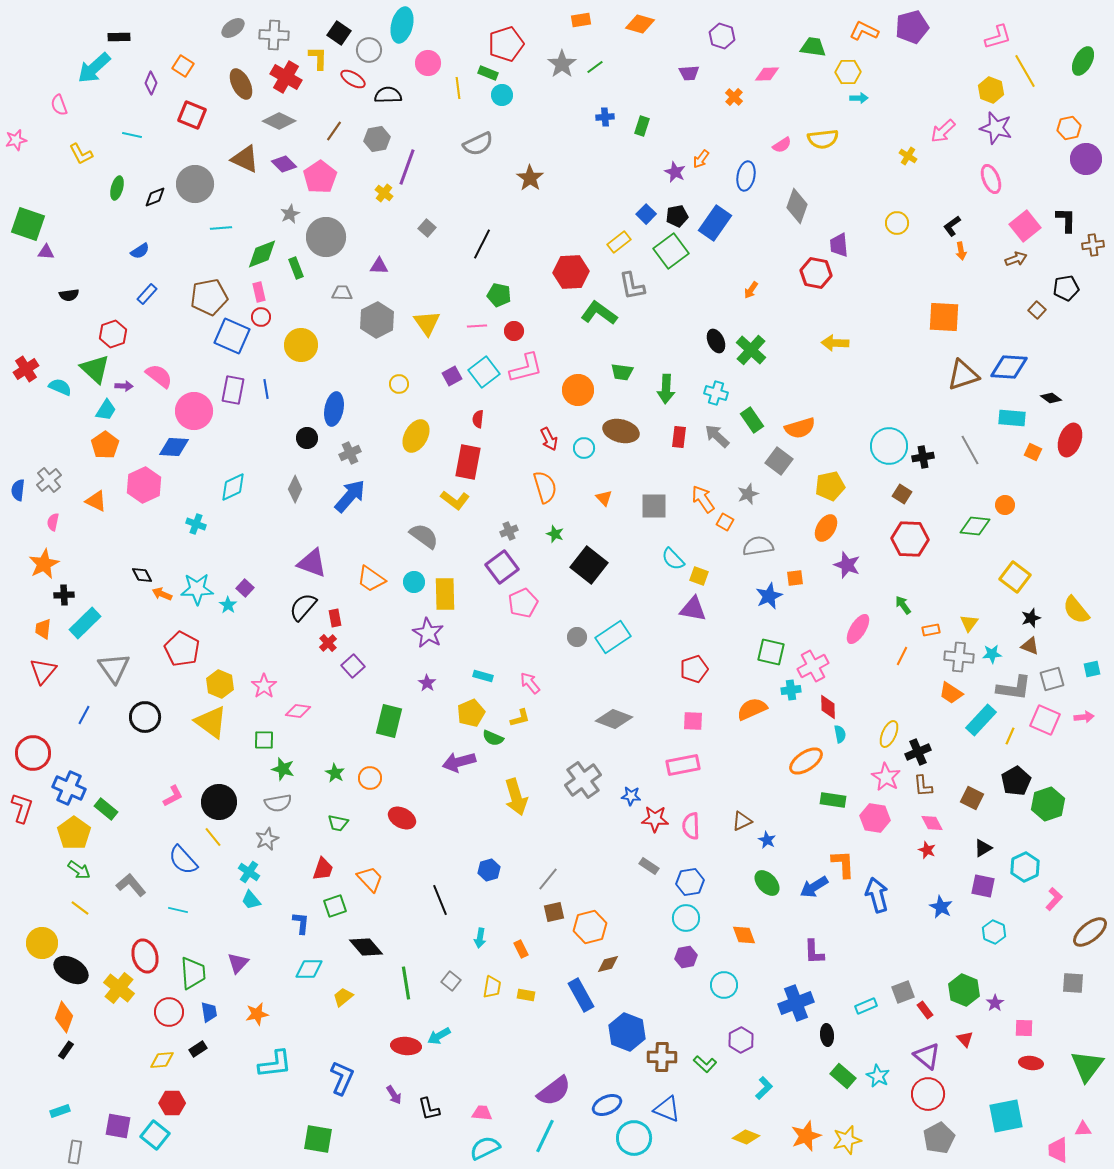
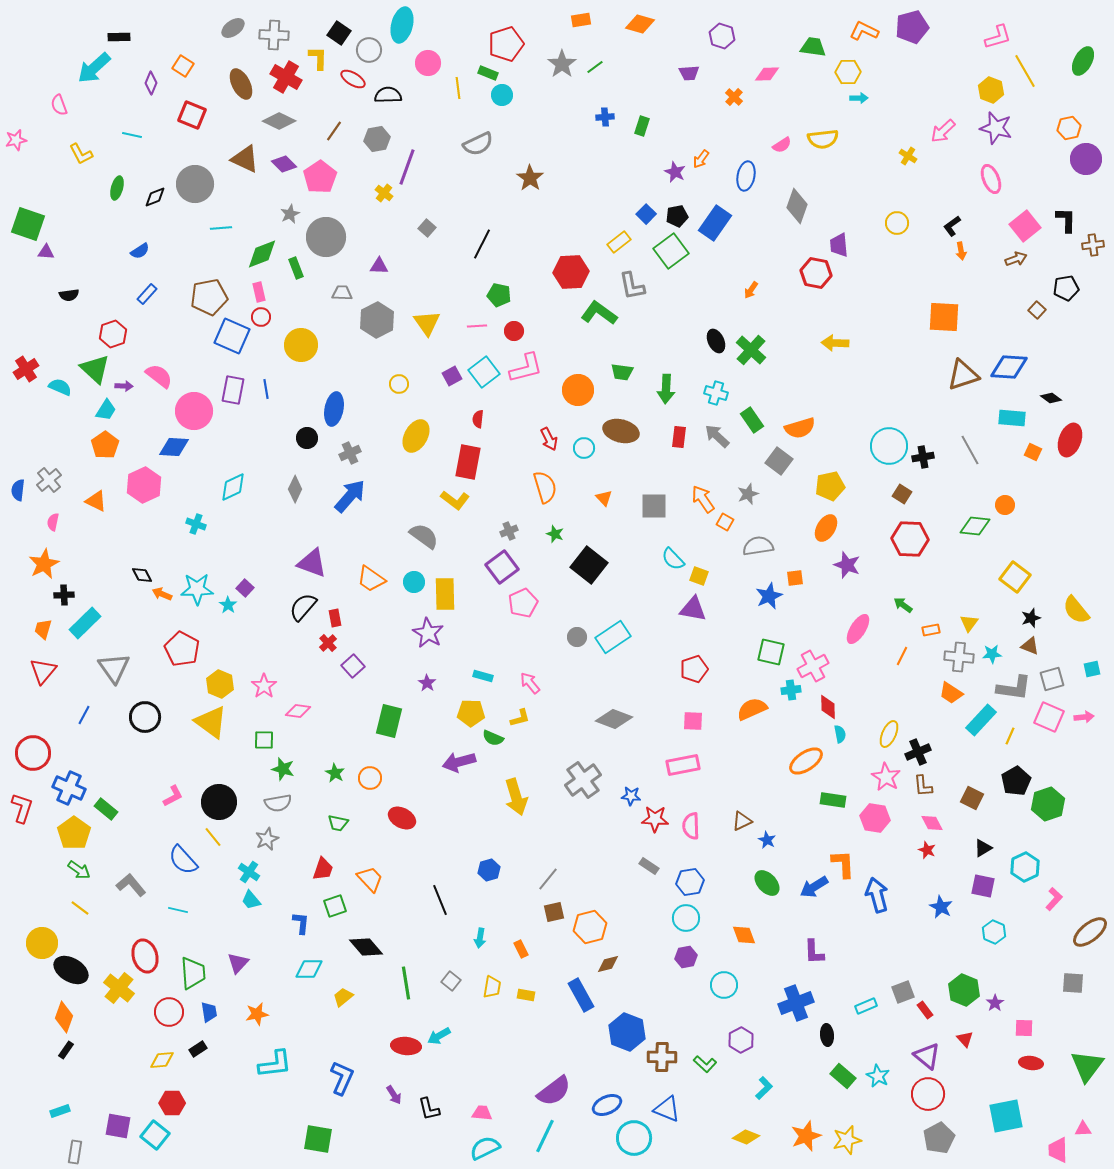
green arrow at (903, 605): rotated 18 degrees counterclockwise
orange trapezoid at (43, 629): rotated 10 degrees clockwise
yellow pentagon at (471, 713): rotated 24 degrees clockwise
pink square at (1045, 720): moved 4 px right, 3 px up
